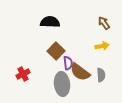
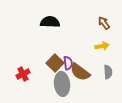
brown square: moved 1 px left, 12 px down
gray semicircle: moved 7 px right, 3 px up
